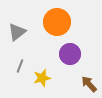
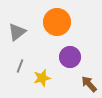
purple circle: moved 3 px down
